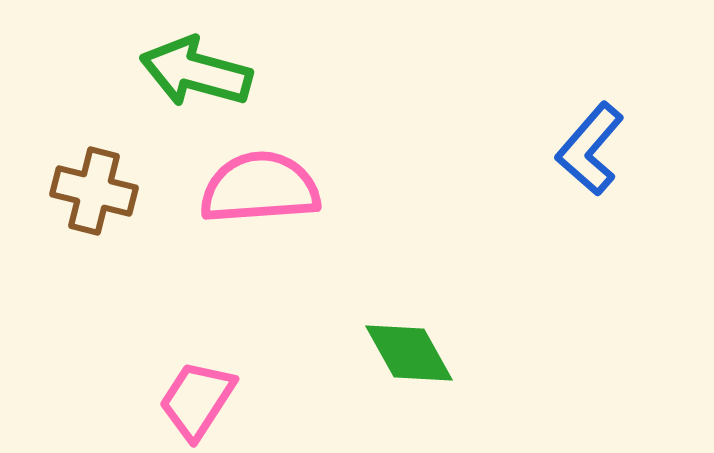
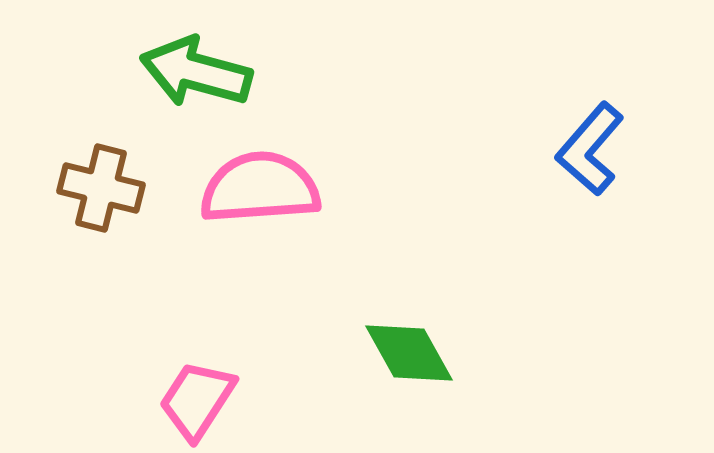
brown cross: moved 7 px right, 3 px up
